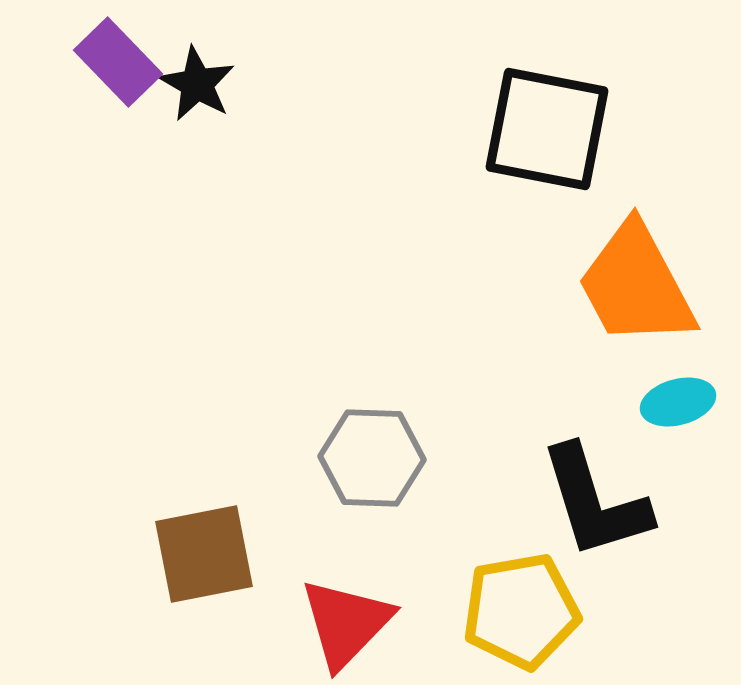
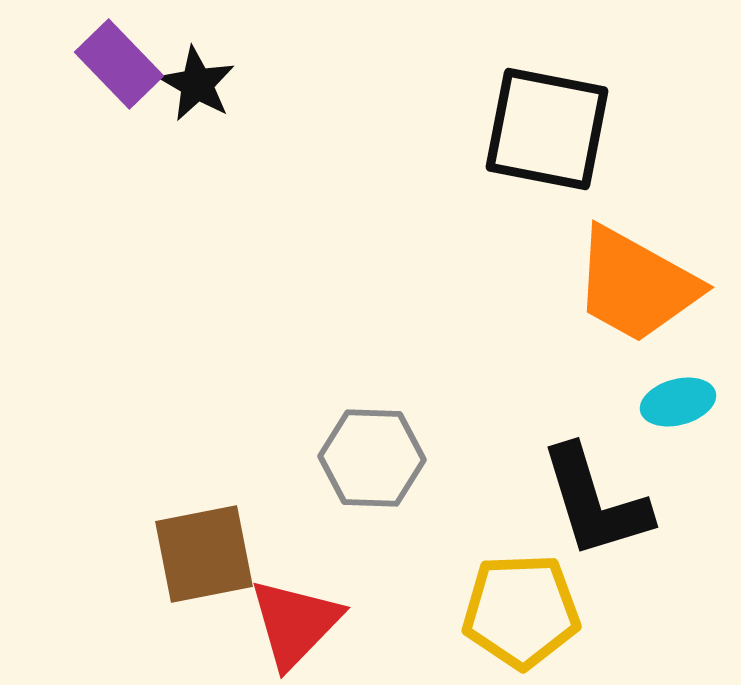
purple rectangle: moved 1 px right, 2 px down
orange trapezoid: rotated 33 degrees counterclockwise
yellow pentagon: rotated 8 degrees clockwise
red triangle: moved 51 px left
